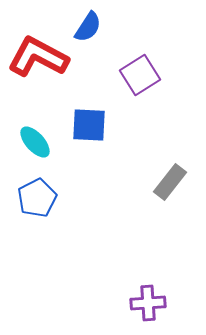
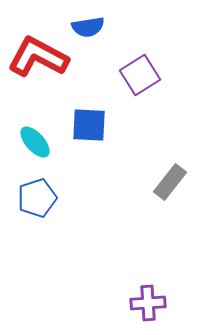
blue semicircle: rotated 48 degrees clockwise
blue pentagon: rotated 9 degrees clockwise
